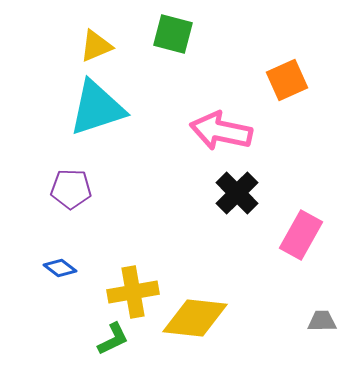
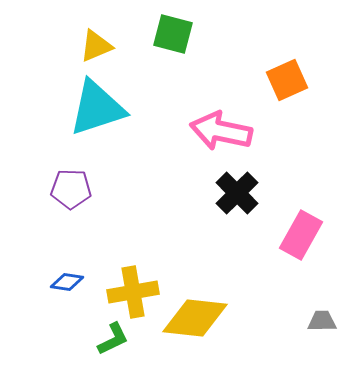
blue diamond: moved 7 px right, 14 px down; rotated 28 degrees counterclockwise
